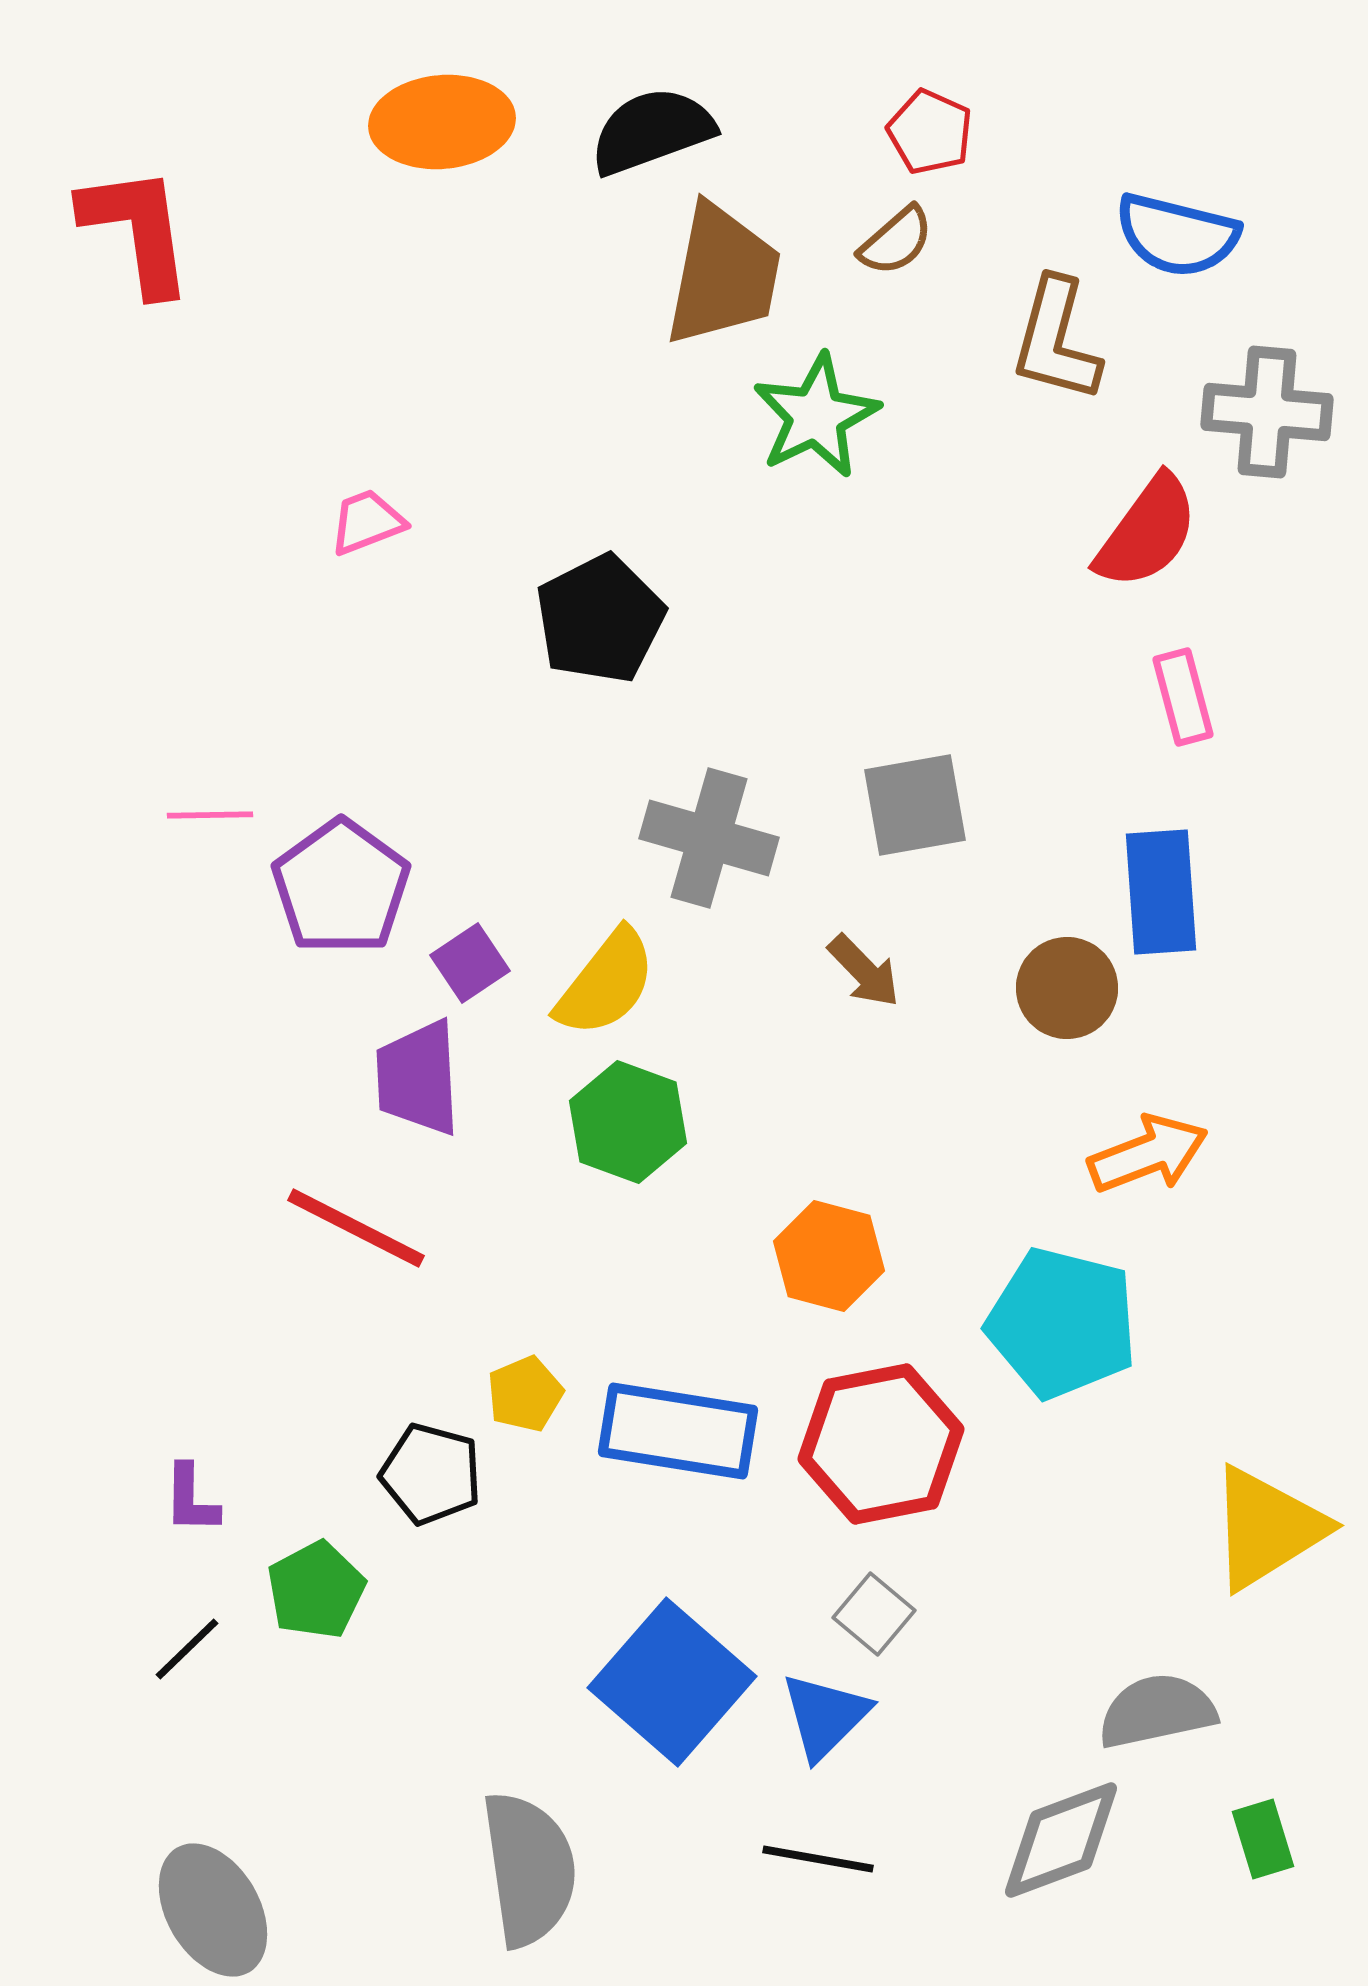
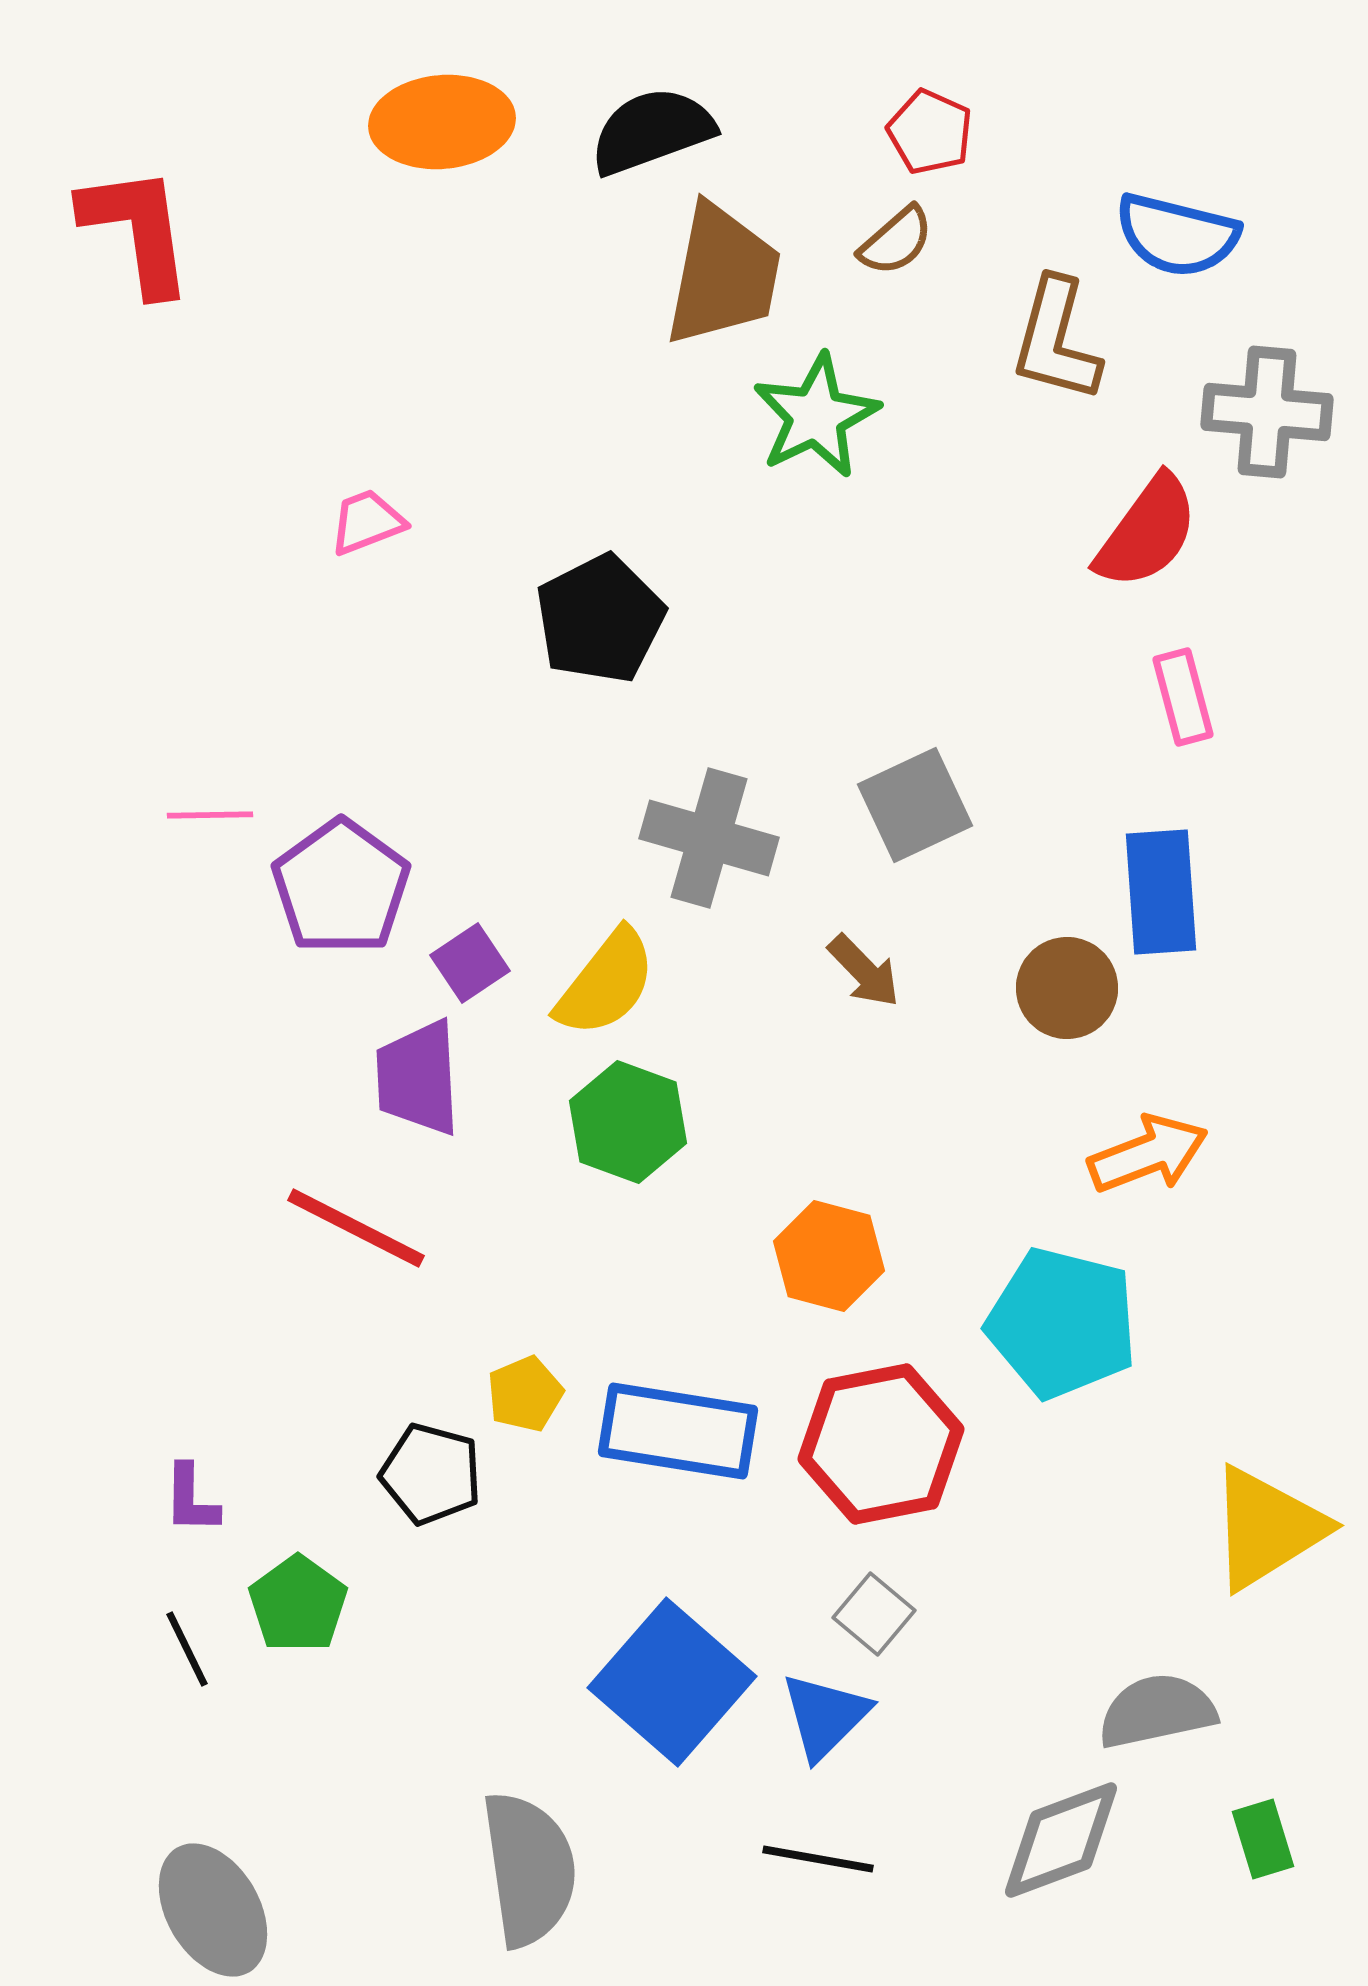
gray square at (915, 805): rotated 15 degrees counterclockwise
green pentagon at (316, 1590): moved 18 px left, 14 px down; rotated 8 degrees counterclockwise
black line at (187, 1649): rotated 72 degrees counterclockwise
